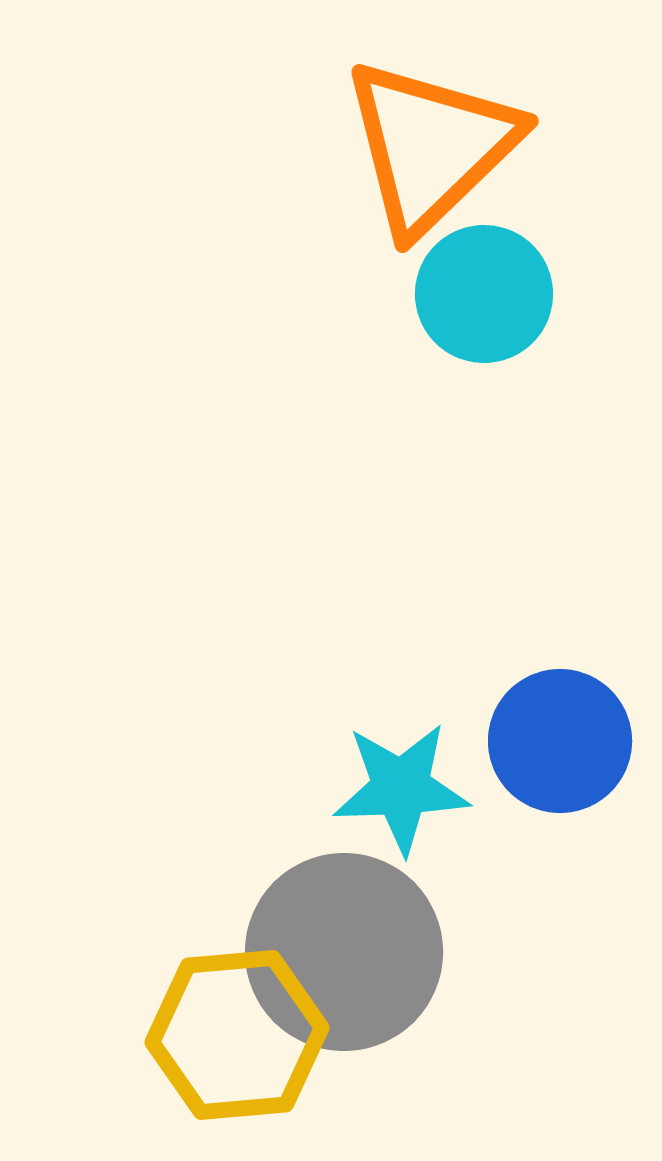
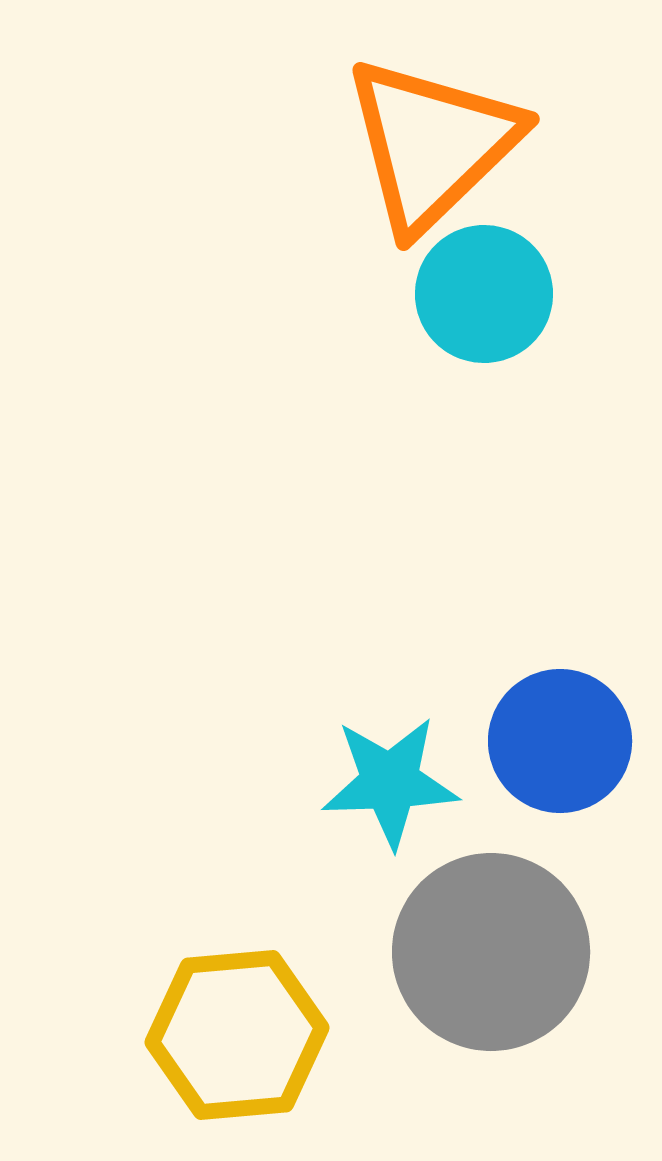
orange triangle: moved 1 px right, 2 px up
cyan star: moved 11 px left, 6 px up
gray circle: moved 147 px right
